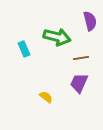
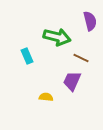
cyan rectangle: moved 3 px right, 7 px down
brown line: rotated 35 degrees clockwise
purple trapezoid: moved 7 px left, 2 px up
yellow semicircle: rotated 32 degrees counterclockwise
